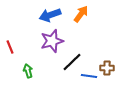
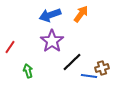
purple star: rotated 20 degrees counterclockwise
red line: rotated 56 degrees clockwise
brown cross: moved 5 px left; rotated 16 degrees counterclockwise
